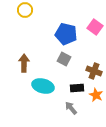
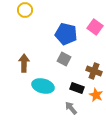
black rectangle: rotated 24 degrees clockwise
